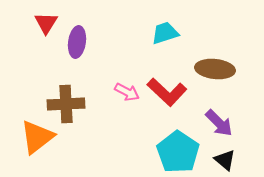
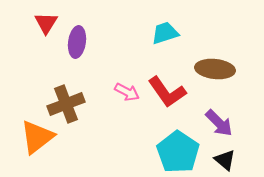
red L-shape: rotated 12 degrees clockwise
brown cross: rotated 18 degrees counterclockwise
